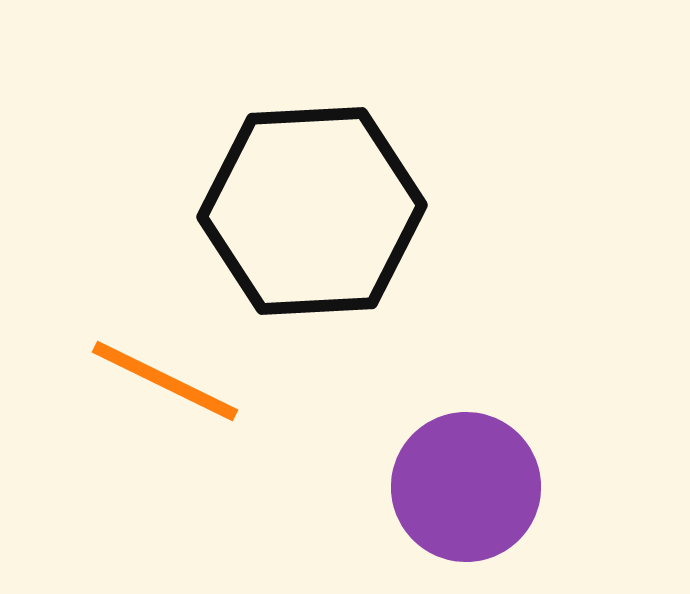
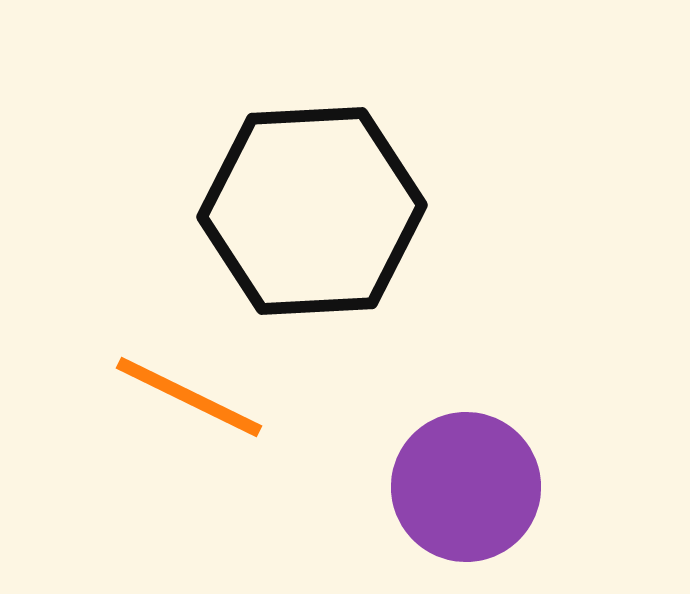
orange line: moved 24 px right, 16 px down
